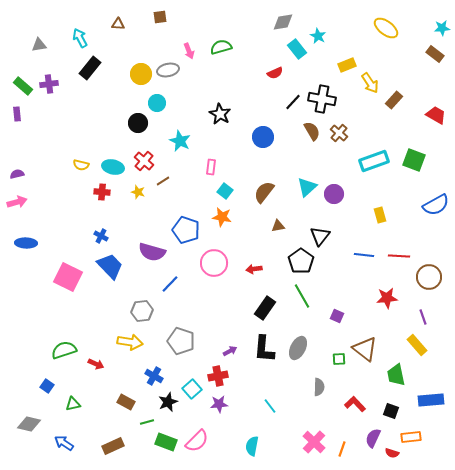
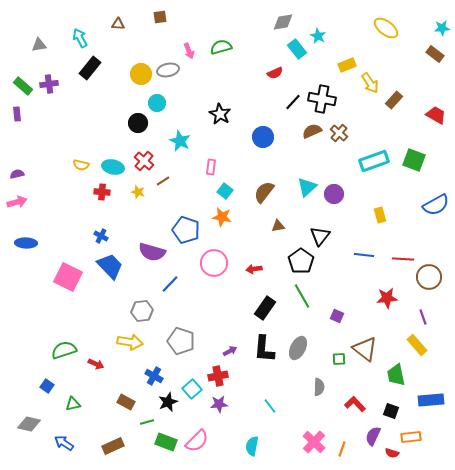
brown semicircle at (312, 131): rotated 84 degrees counterclockwise
red line at (399, 256): moved 4 px right, 3 px down
purple semicircle at (373, 438): moved 2 px up
